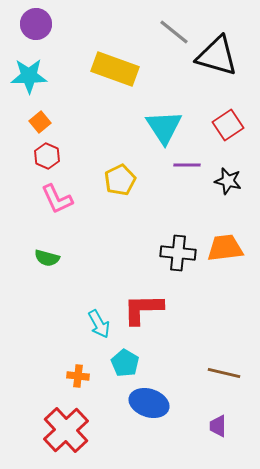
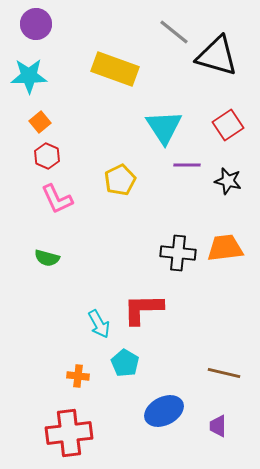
blue ellipse: moved 15 px right, 8 px down; rotated 45 degrees counterclockwise
red cross: moved 3 px right, 3 px down; rotated 36 degrees clockwise
